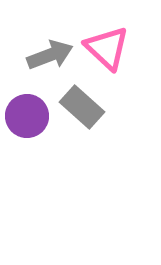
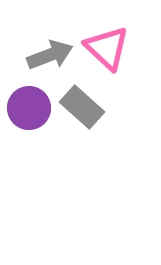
purple circle: moved 2 px right, 8 px up
